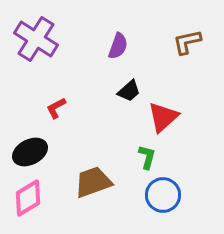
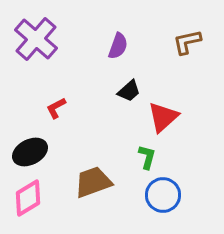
purple cross: rotated 9 degrees clockwise
